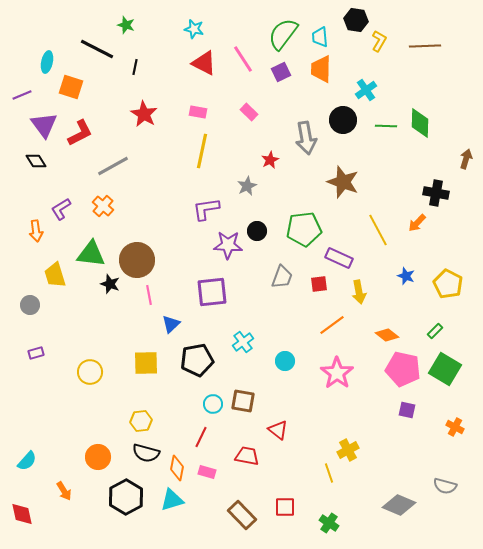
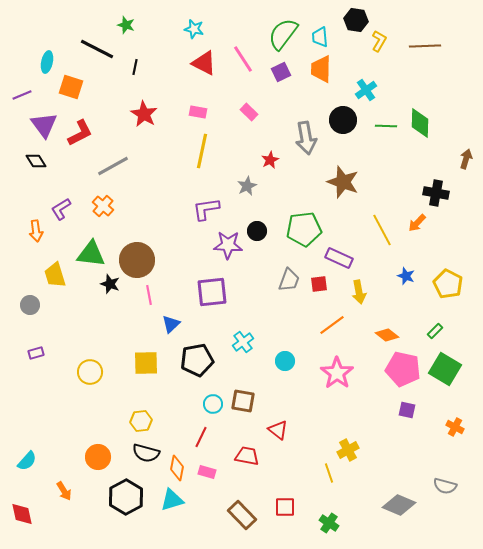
yellow line at (378, 230): moved 4 px right
gray trapezoid at (282, 277): moved 7 px right, 3 px down
